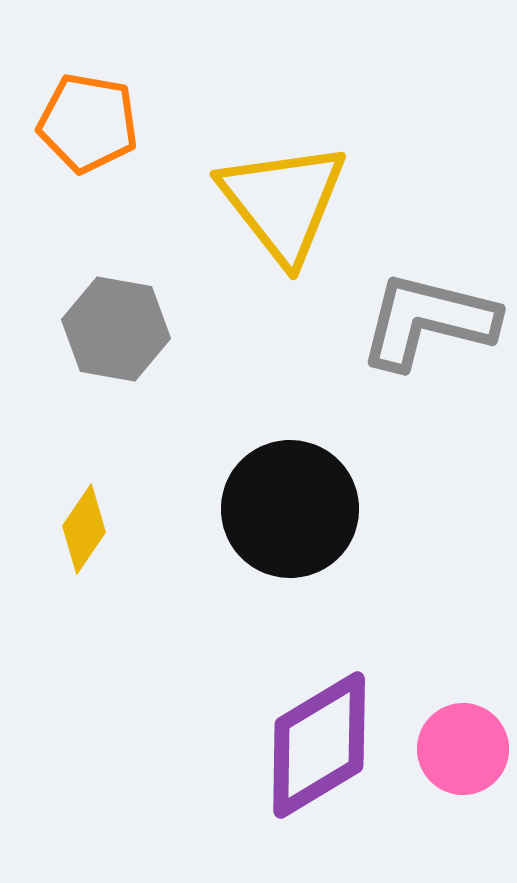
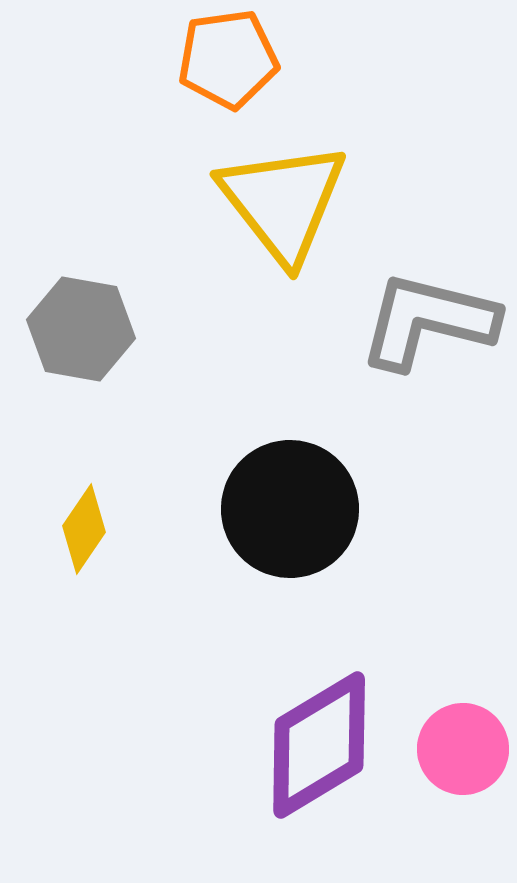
orange pentagon: moved 140 px right, 64 px up; rotated 18 degrees counterclockwise
gray hexagon: moved 35 px left
